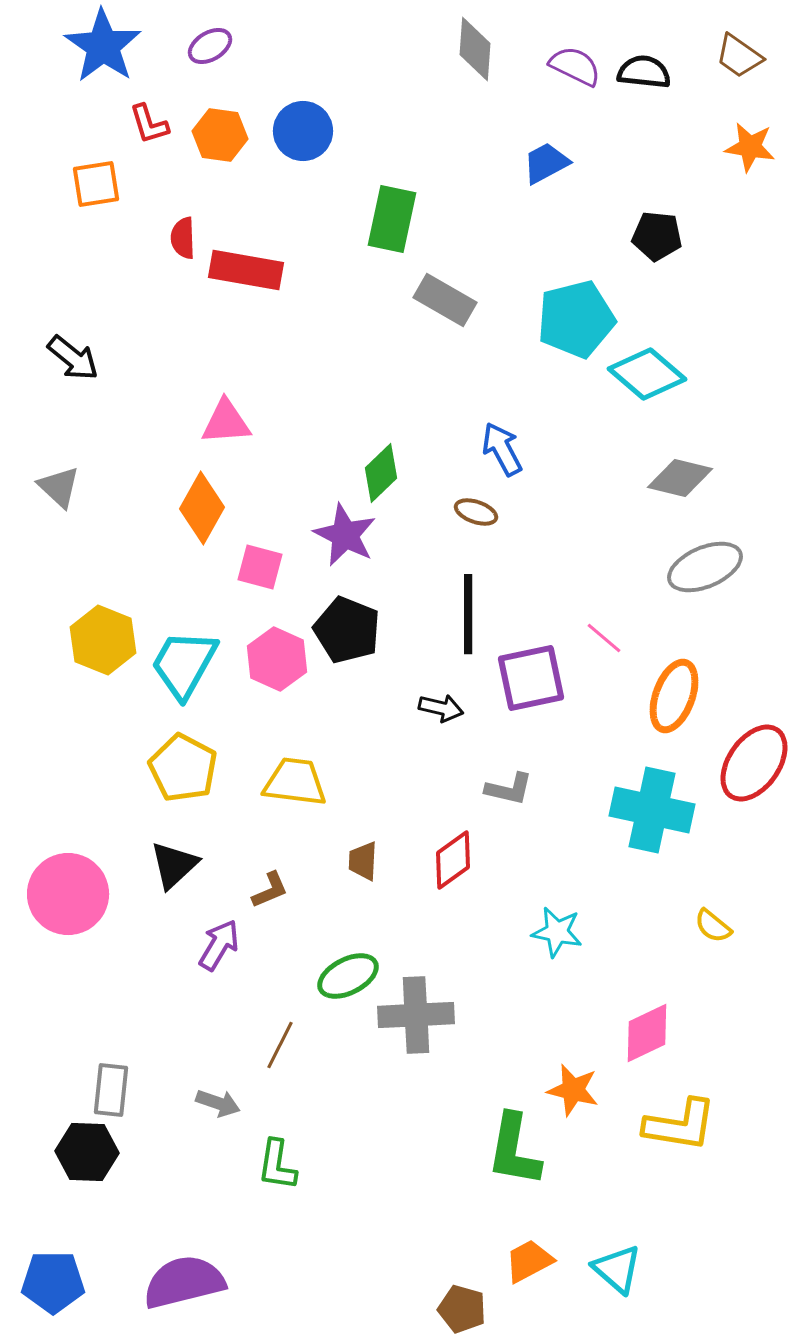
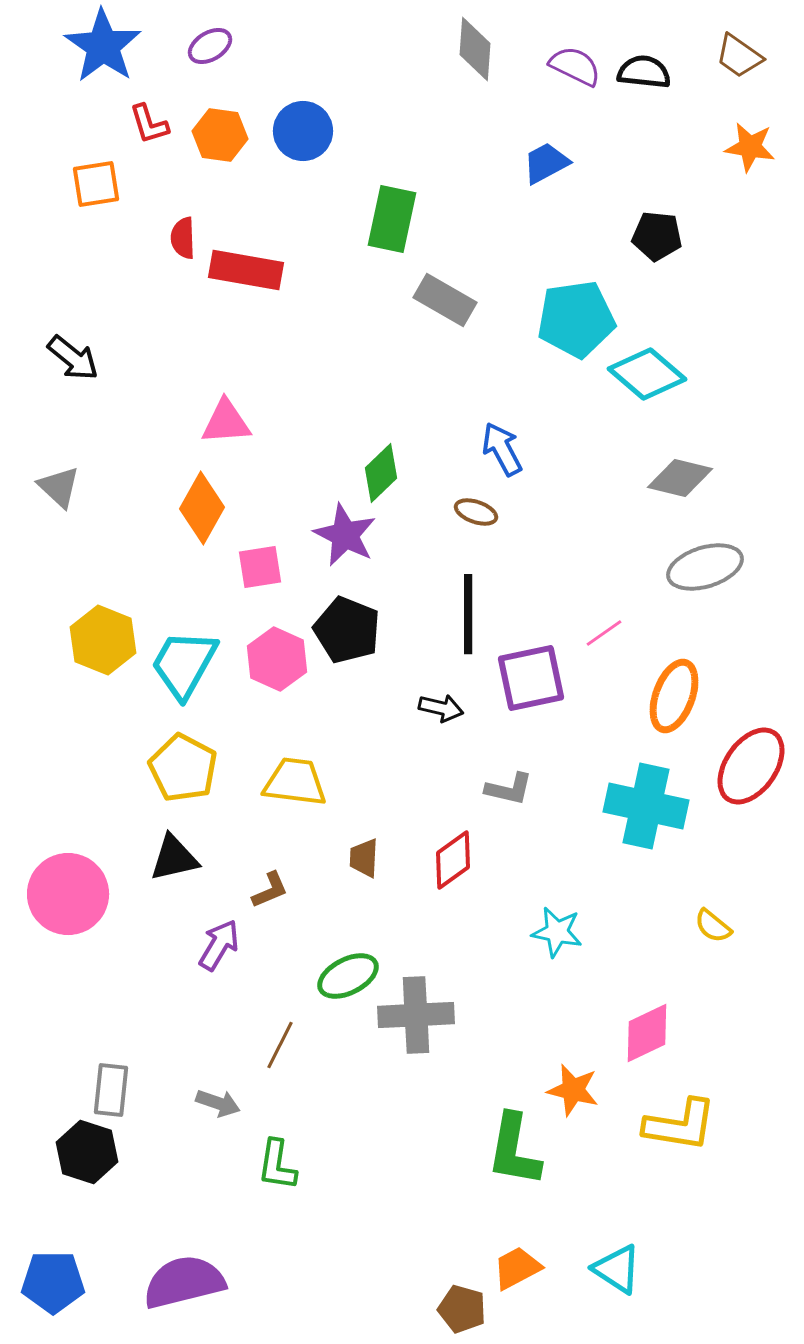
cyan pentagon at (576, 319): rotated 6 degrees clockwise
pink square at (260, 567): rotated 24 degrees counterclockwise
gray ellipse at (705, 567): rotated 6 degrees clockwise
pink line at (604, 638): moved 5 px up; rotated 75 degrees counterclockwise
red ellipse at (754, 763): moved 3 px left, 3 px down
cyan cross at (652, 810): moved 6 px left, 4 px up
brown trapezoid at (363, 861): moved 1 px right, 3 px up
black triangle at (174, 865): moved 7 px up; rotated 30 degrees clockwise
black hexagon at (87, 1152): rotated 16 degrees clockwise
orange trapezoid at (529, 1261): moved 12 px left, 7 px down
cyan triangle at (617, 1269): rotated 8 degrees counterclockwise
